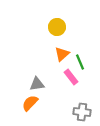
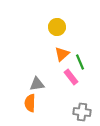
orange semicircle: rotated 42 degrees counterclockwise
